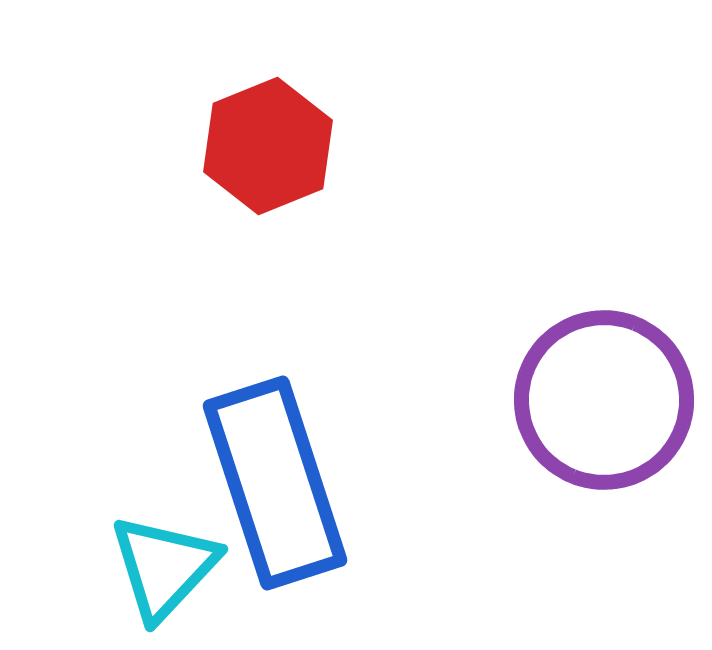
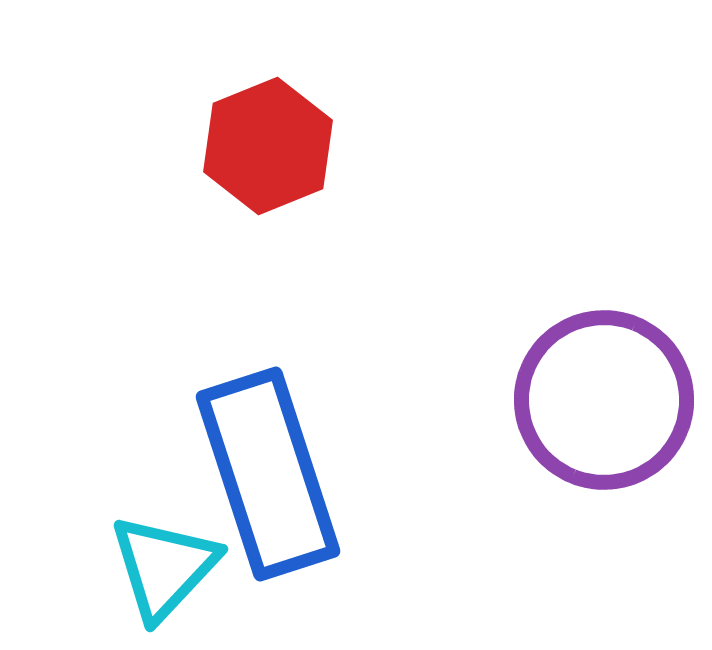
blue rectangle: moved 7 px left, 9 px up
